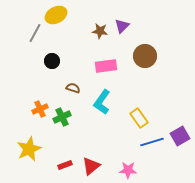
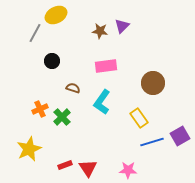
brown circle: moved 8 px right, 27 px down
green cross: rotated 18 degrees counterclockwise
red triangle: moved 3 px left, 2 px down; rotated 24 degrees counterclockwise
